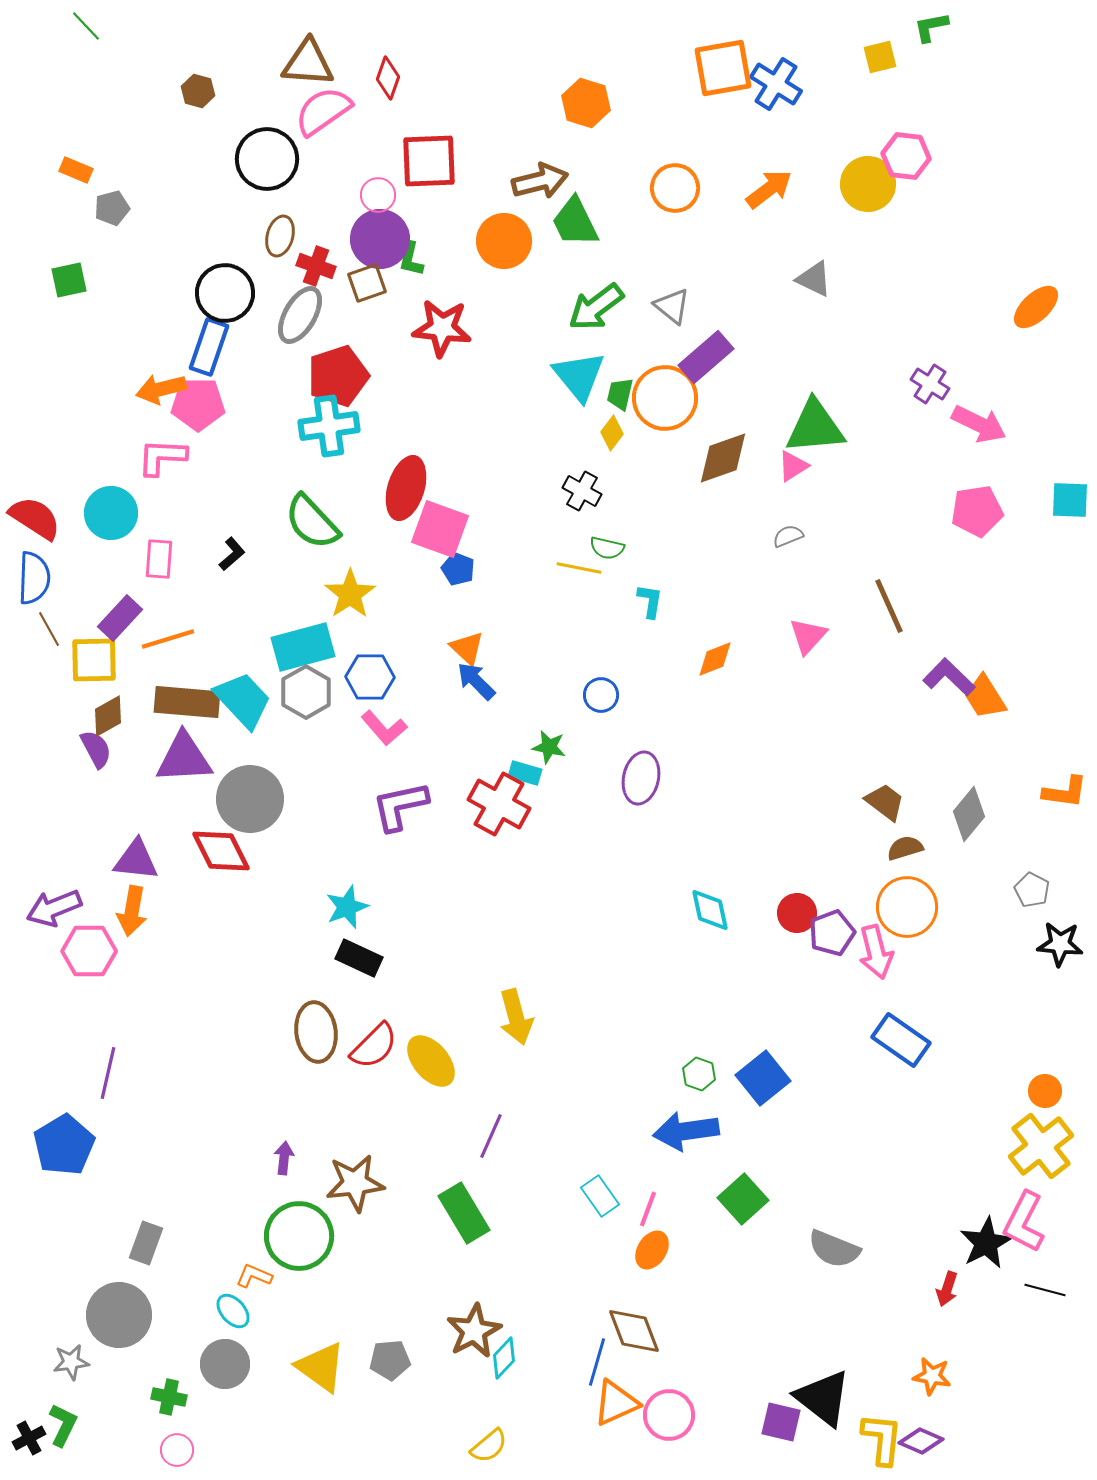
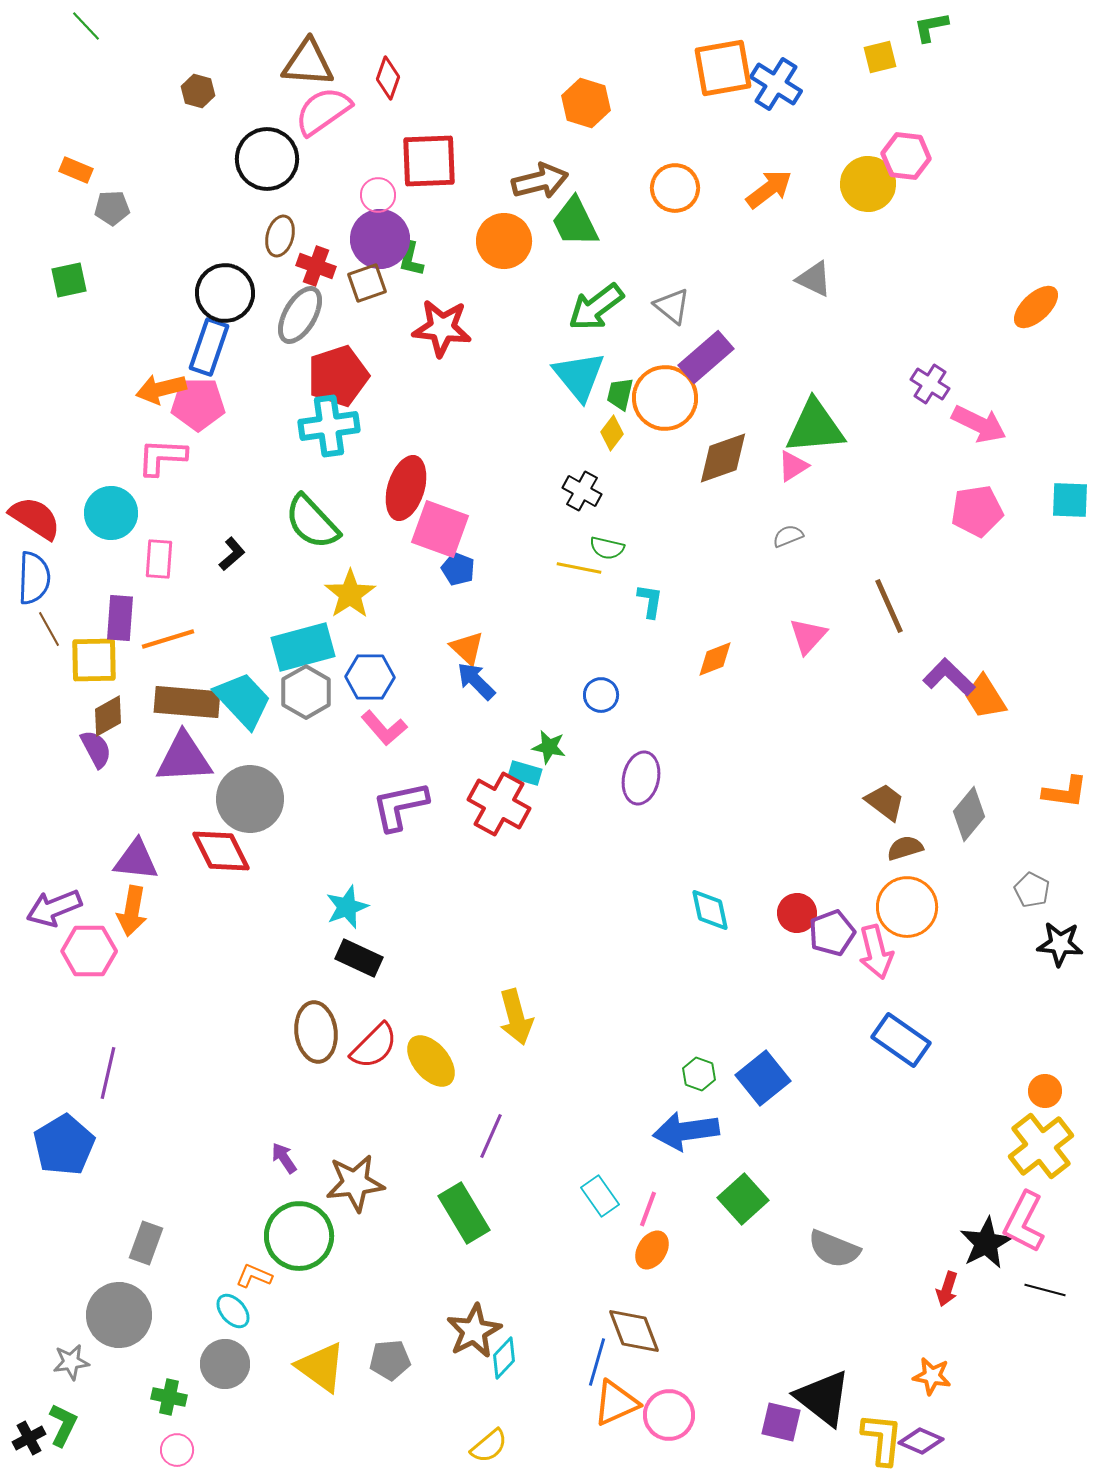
gray pentagon at (112, 208): rotated 12 degrees clockwise
purple rectangle at (120, 618): rotated 39 degrees counterclockwise
purple arrow at (284, 1158): rotated 40 degrees counterclockwise
